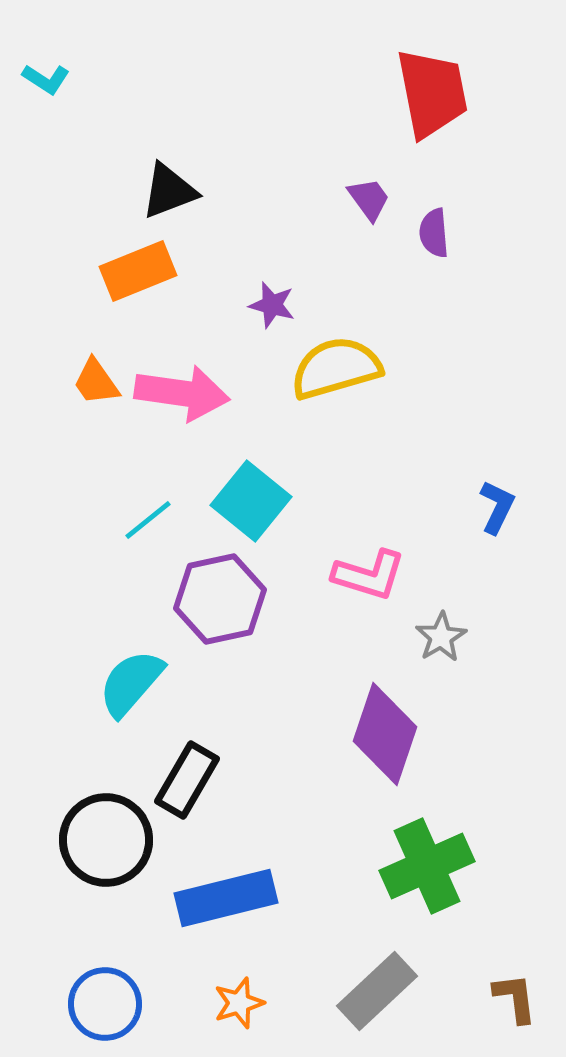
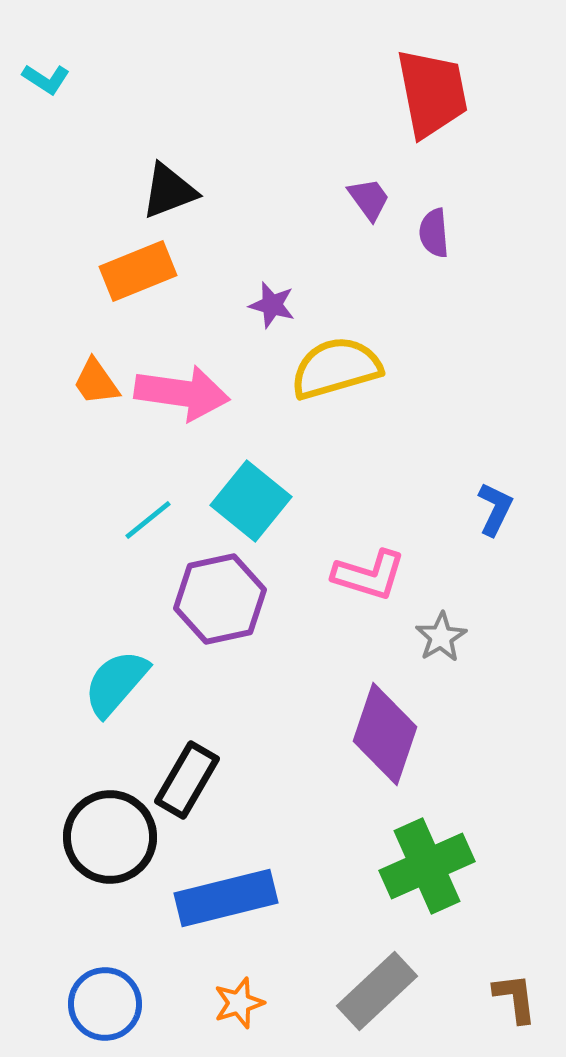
blue L-shape: moved 2 px left, 2 px down
cyan semicircle: moved 15 px left
black circle: moved 4 px right, 3 px up
